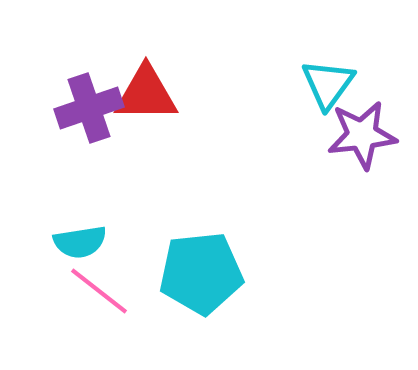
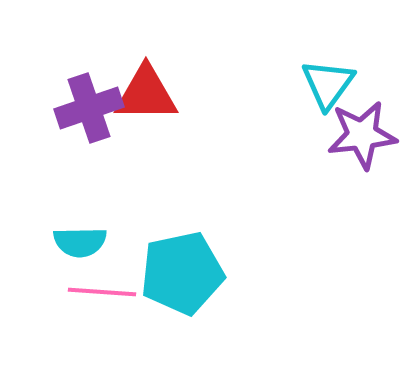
cyan semicircle: rotated 8 degrees clockwise
cyan pentagon: moved 19 px left; rotated 6 degrees counterclockwise
pink line: moved 3 px right, 1 px down; rotated 34 degrees counterclockwise
